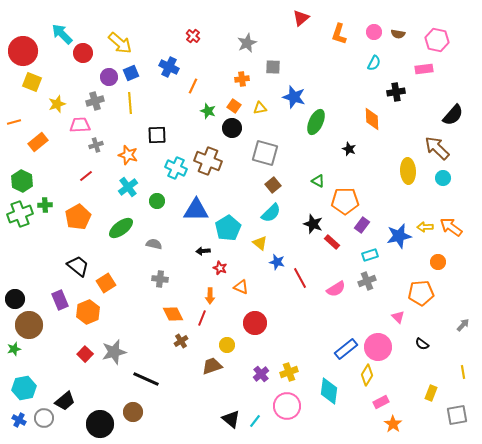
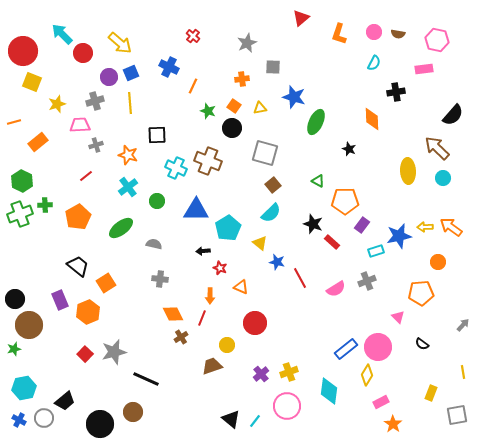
cyan rectangle at (370, 255): moved 6 px right, 4 px up
brown cross at (181, 341): moved 4 px up
